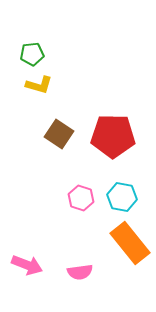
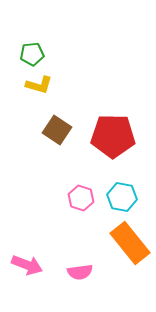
brown square: moved 2 px left, 4 px up
